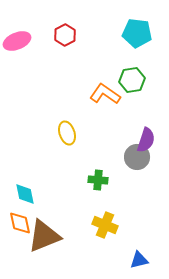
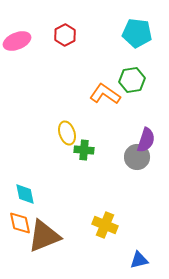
green cross: moved 14 px left, 30 px up
